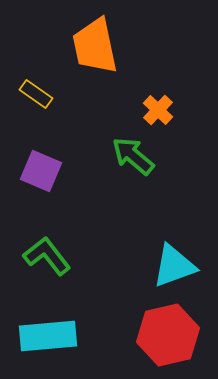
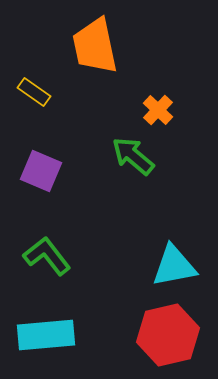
yellow rectangle: moved 2 px left, 2 px up
cyan triangle: rotated 9 degrees clockwise
cyan rectangle: moved 2 px left, 1 px up
